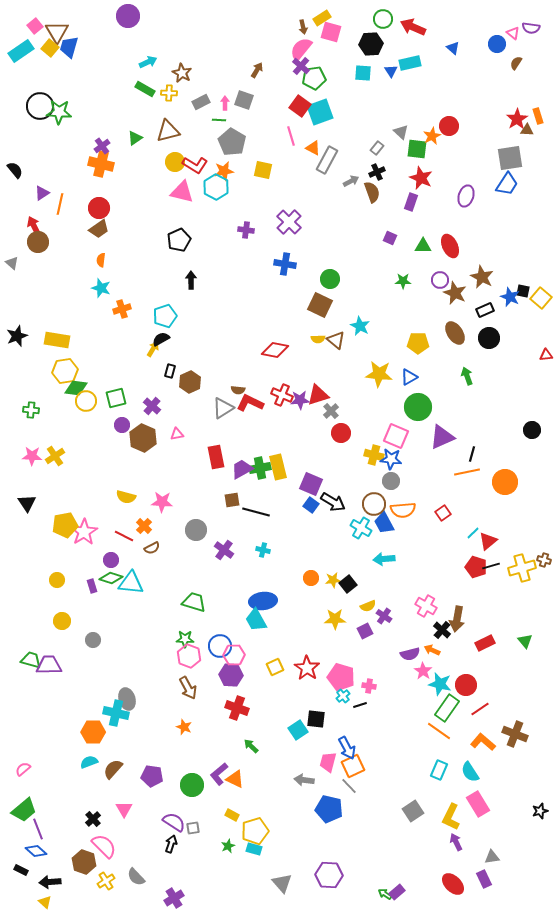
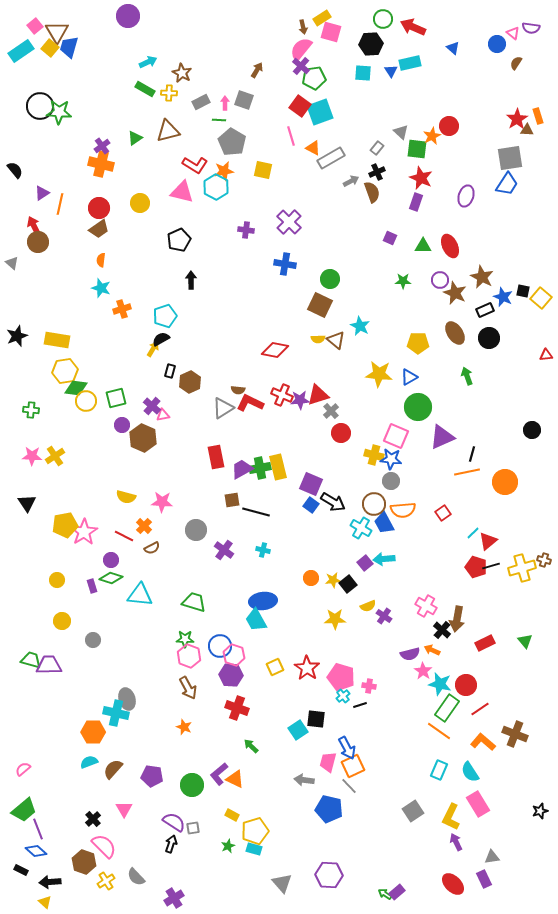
gray rectangle at (327, 160): moved 4 px right, 2 px up; rotated 32 degrees clockwise
yellow circle at (175, 162): moved 35 px left, 41 px down
purple rectangle at (411, 202): moved 5 px right
blue star at (510, 297): moved 7 px left
pink triangle at (177, 434): moved 14 px left, 19 px up
cyan triangle at (131, 583): moved 9 px right, 12 px down
purple square at (365, 631): moved 68 px up; rotated 14 degrees counterclockwise
pink hexagon at (234, 655): rotated 20 degrees clockwise
